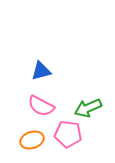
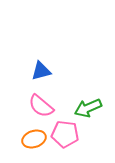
pink semicircle: rotated 12 degrees clockwise
pink pentagon: moved 3 px left
orange ellipse: moved 2 px right, 1 px up
